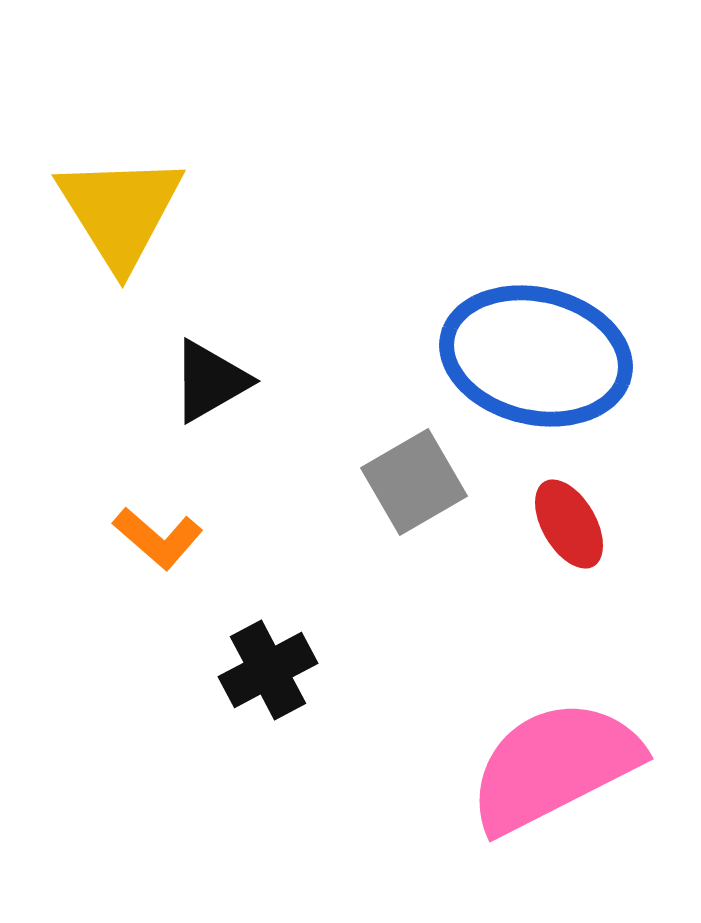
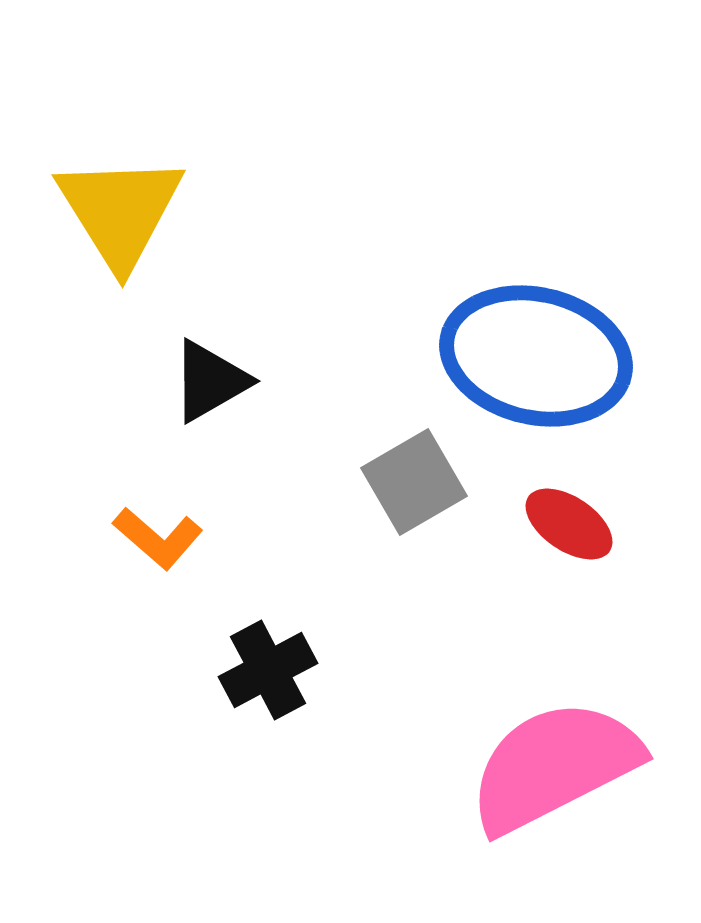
red ellipse: rotated 26 degrees counterclockwise
